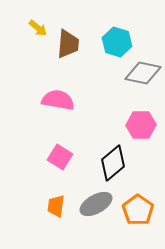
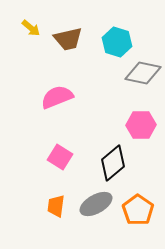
yellow arrow: moved 7 px left
brown trapezoid: moved 5 px up; rotated 72 degrees clockwise
pink semicircle: moved 1 px left, 3 px up; rotated 32 degrees counterclockwise
